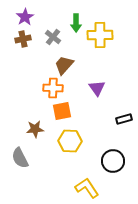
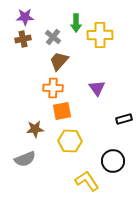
purple star: rotated 30 degrees clockwise
brown trapezoid: moved 5 px left, 4 px up
gray semicircle: moved 5 px right, 1 px down; rotated 85 degrees counterclockwise
yellow L-shape: moved 7 px up
